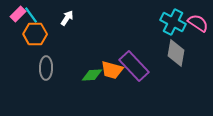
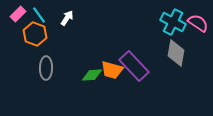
cyan line: moved 8 px right
orange hexagon: rotated 20 degrees clockwise
